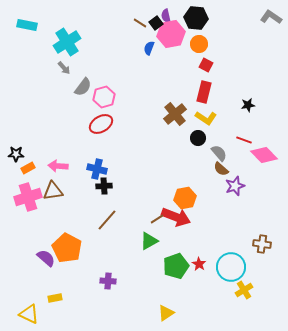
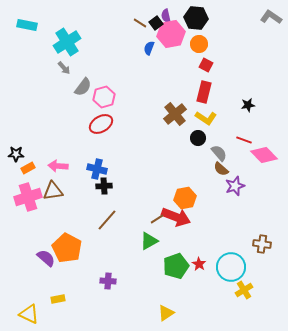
yellow rectangle at (55, 298): moved 3 px right, 1 px down
